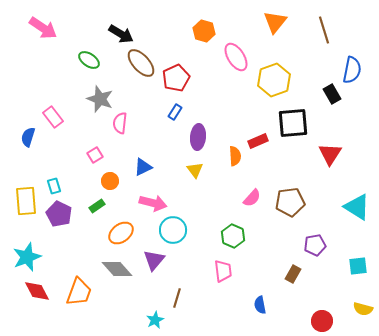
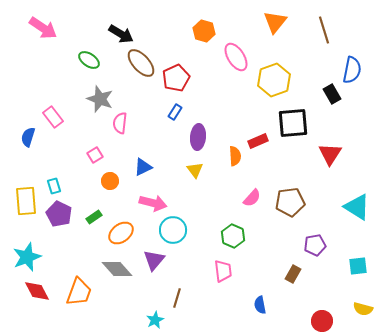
green rectangle at (97, 206): moved 3 px left, 11 px down
